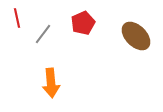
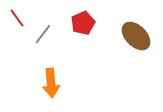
red line: rotated 24 degrees counterclockwise
